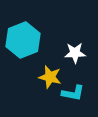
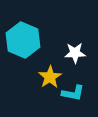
cyan hexagon: rotated 16 degrees counterclockwise
yellow star: rotated 25 degrees clockwise
